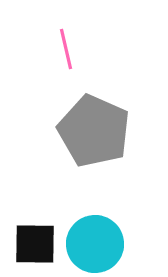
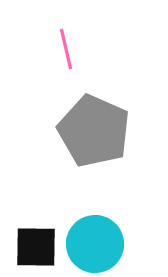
black square: moved 1 px right, 3 px down
